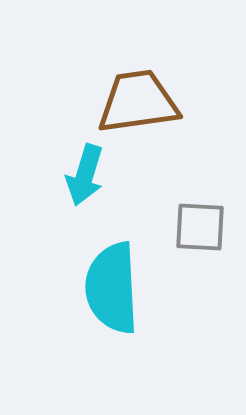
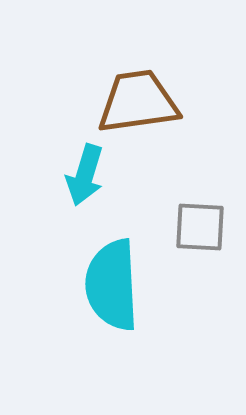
cyan semicircle: moved 3 px up
